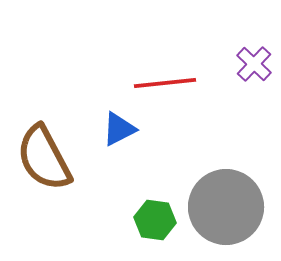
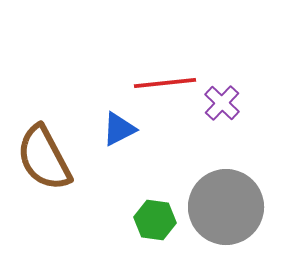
purple cross: moved 32 px left, 39 px down
